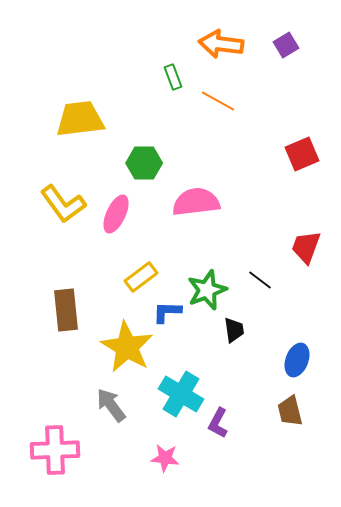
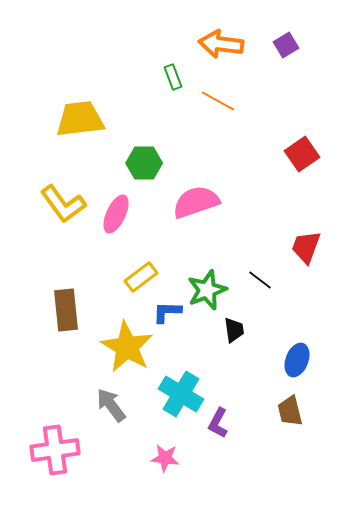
red square: rotated 12 degrees counterclockwise
pink semicircle: rotated 12 degrees counterclockwise
pink cross: rotated 6 degrees counterclockwise
